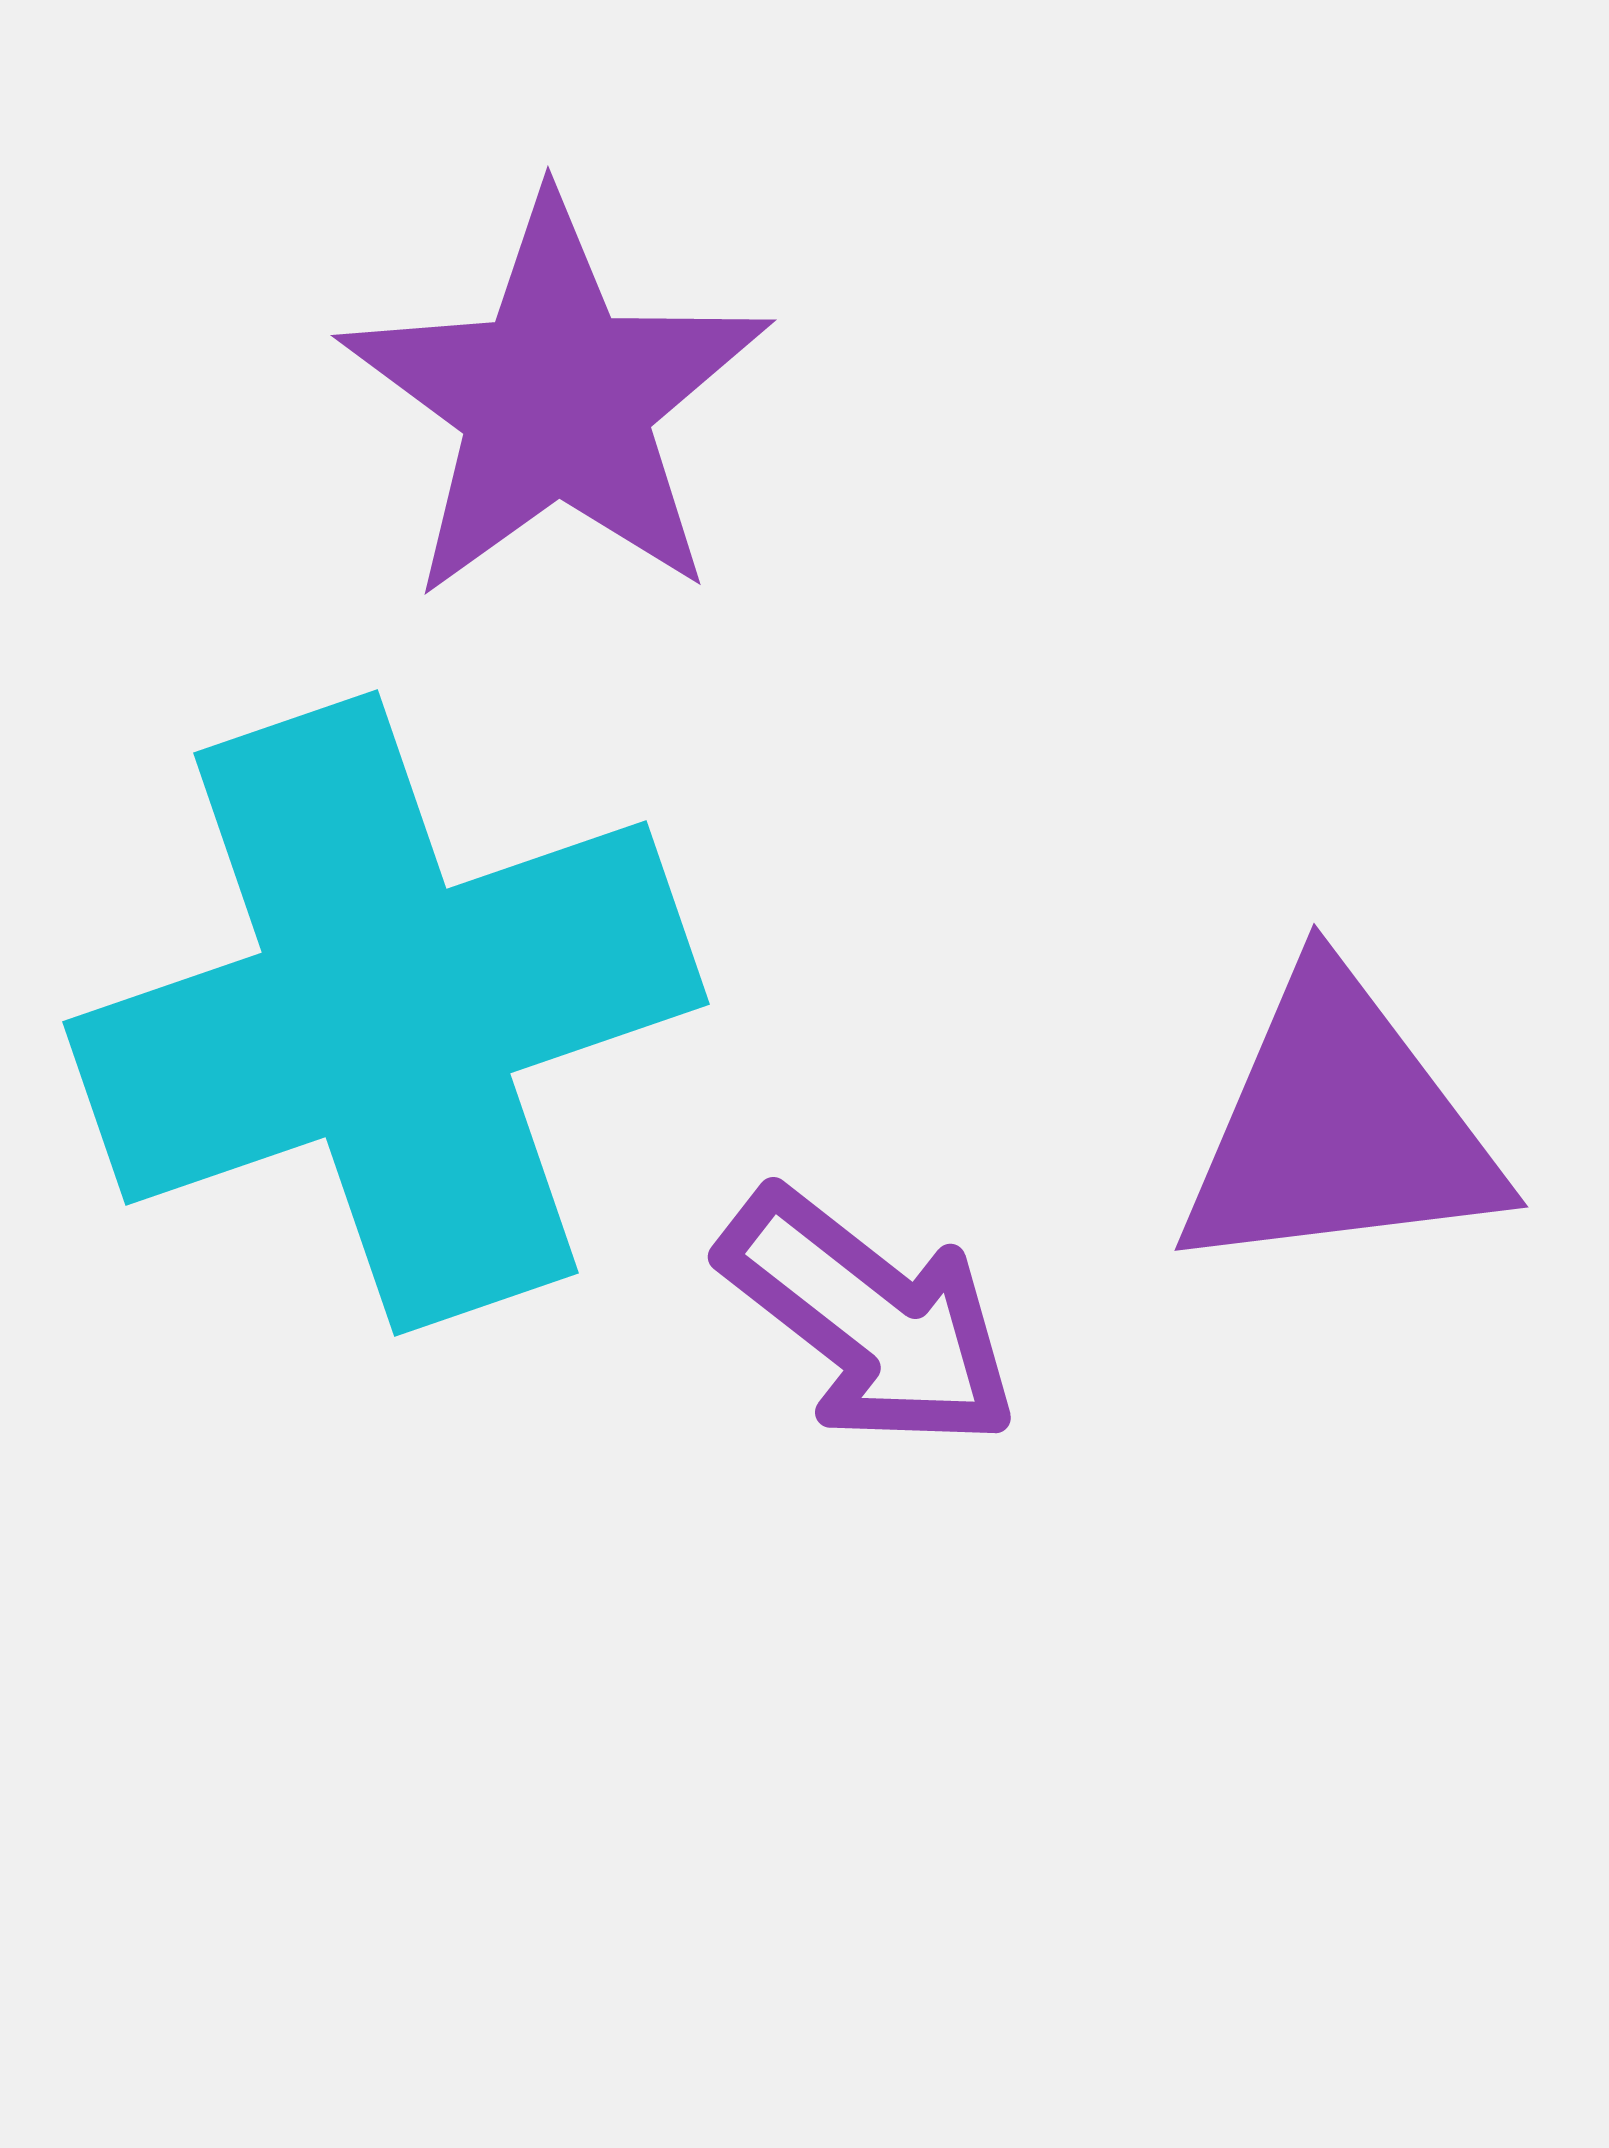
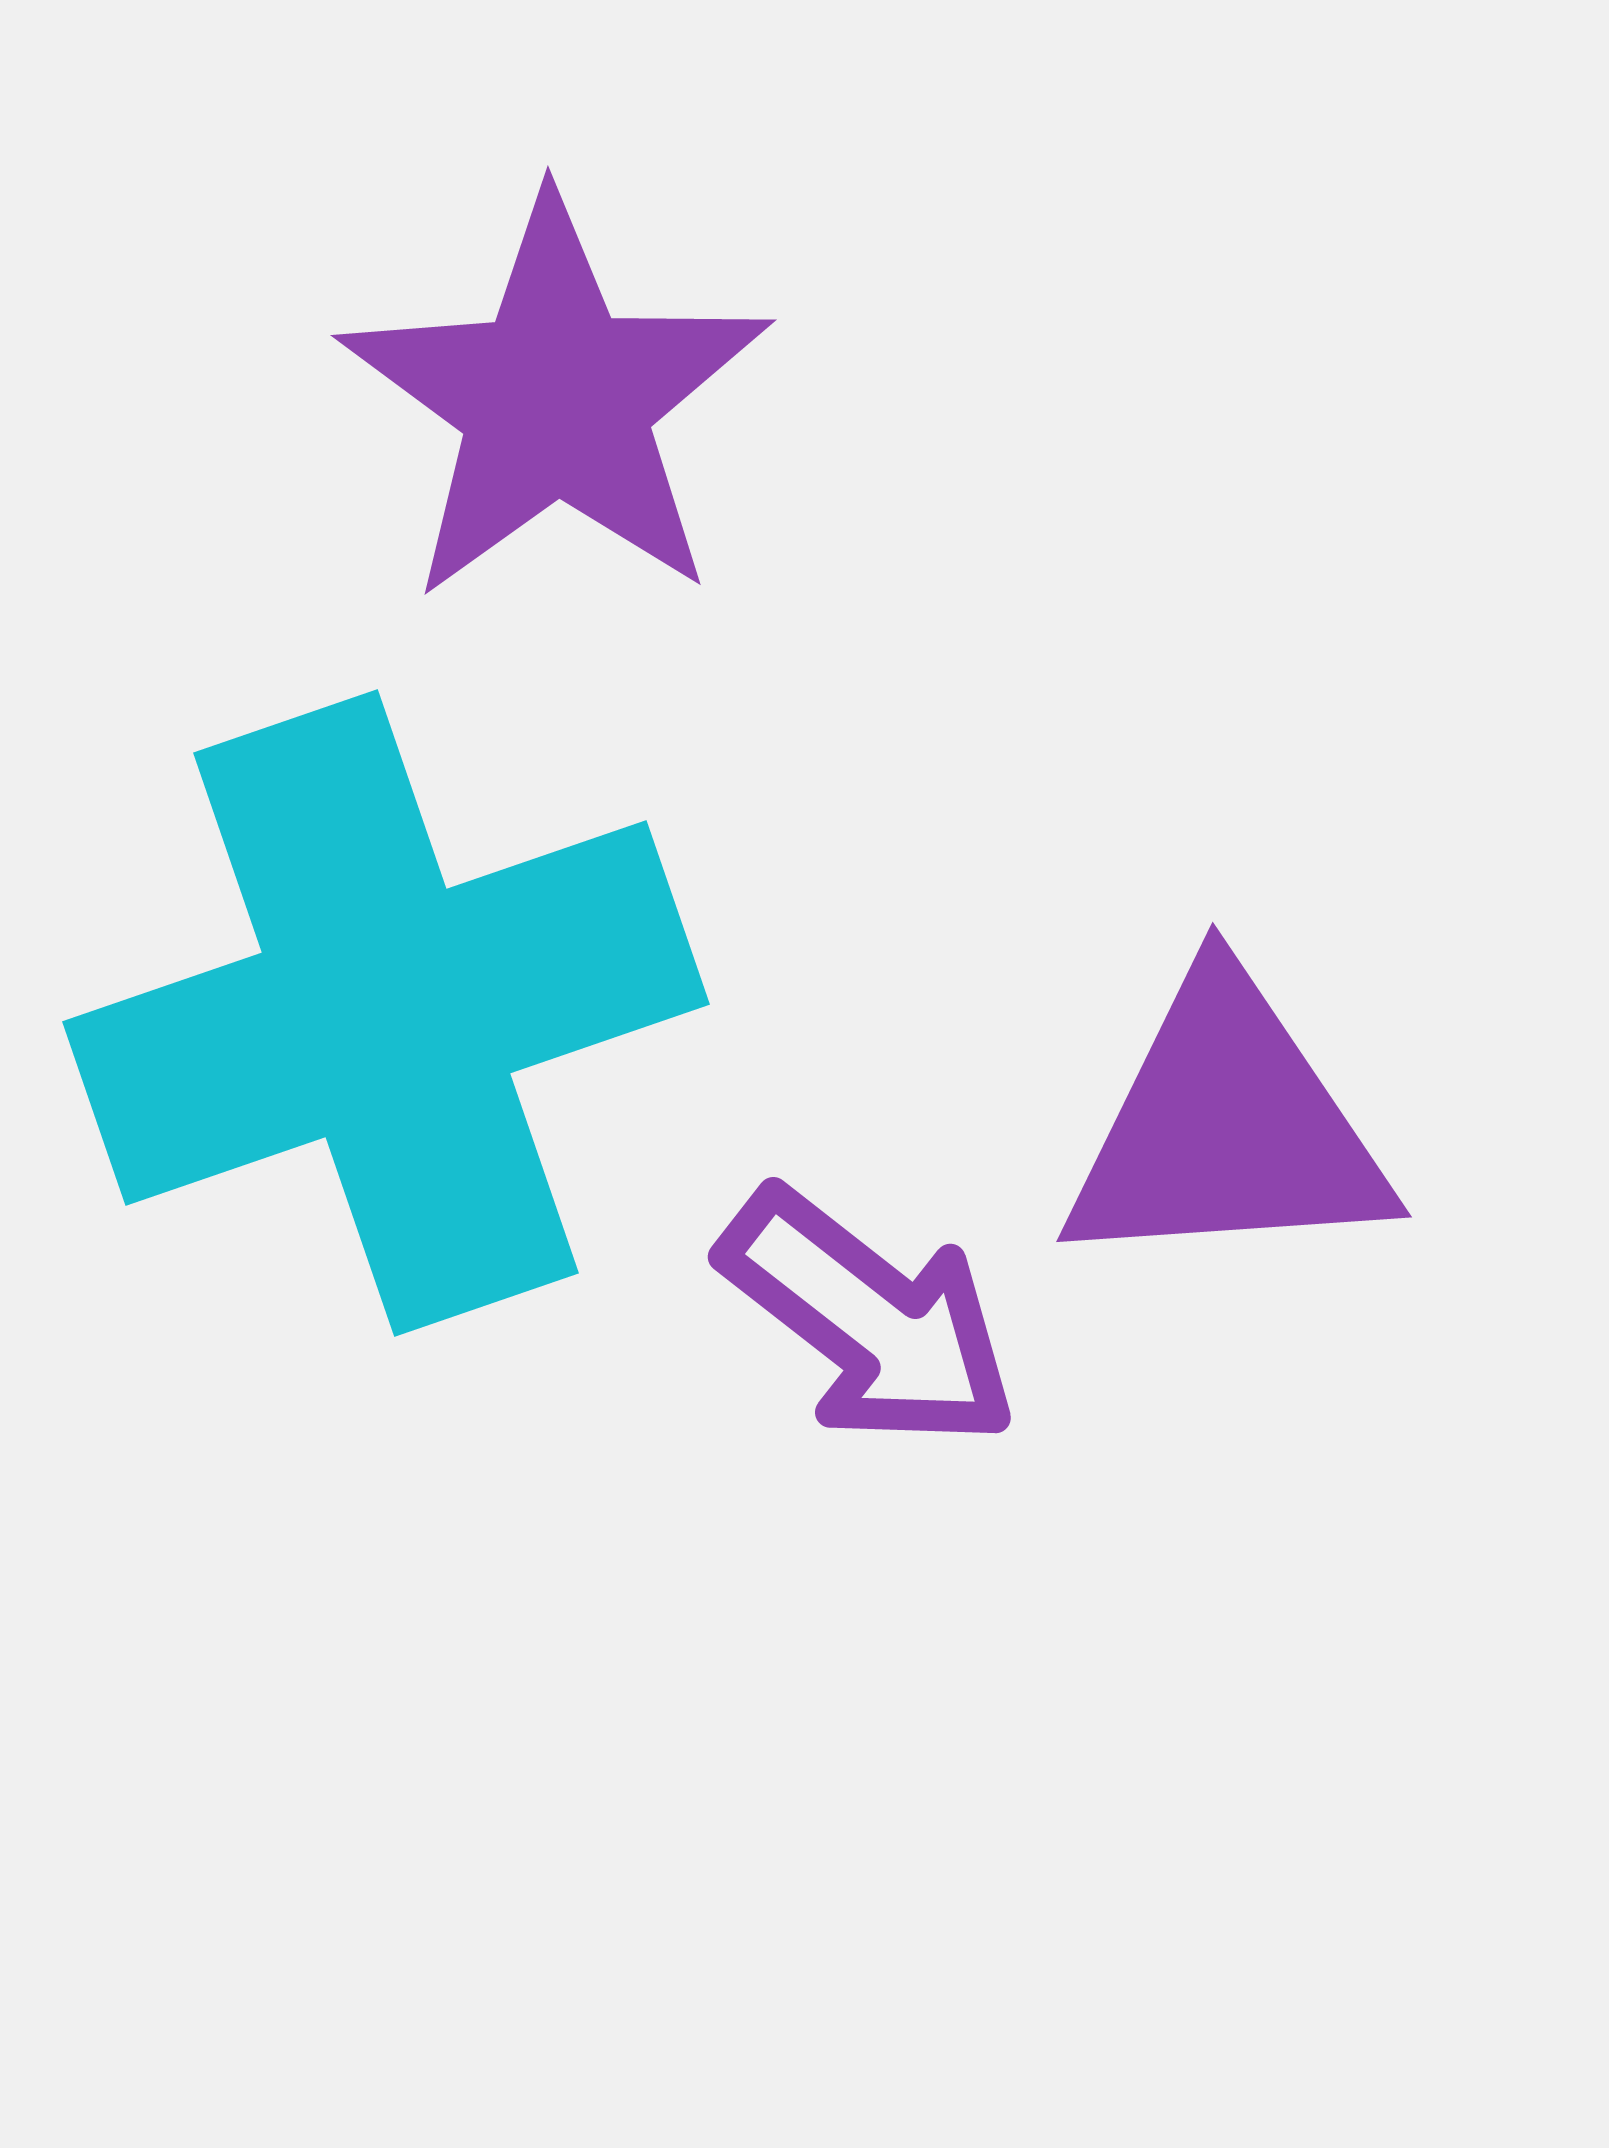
purple triangle: moved 112 px left; rotated 3 degrees clockwise
